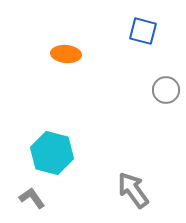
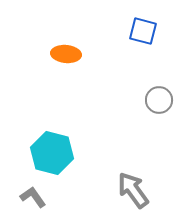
gray circle: moved 7 px left, 10 px down
gray L-shape: moved 1 px right, 1 px up
